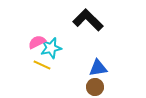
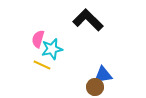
pink semicircle: moved 1 px right, 3 px up; rotated 48 degrees counterclockwise
cyan star: moved 1 px right, 1 px down
blue triangle: moved 5 px right, 7 px down
